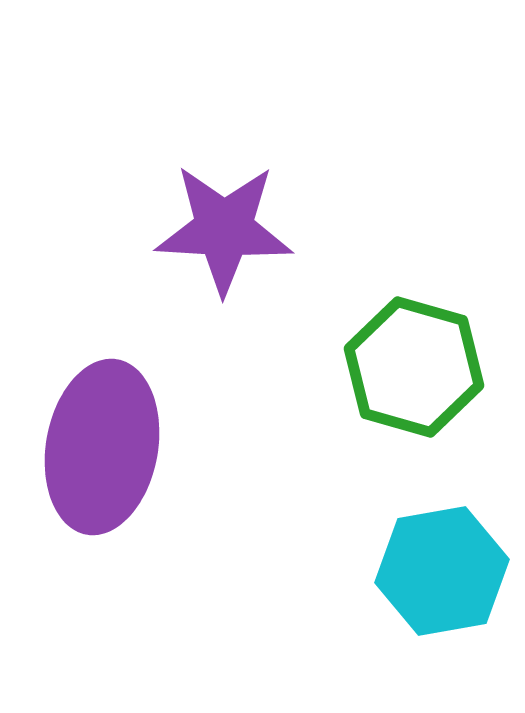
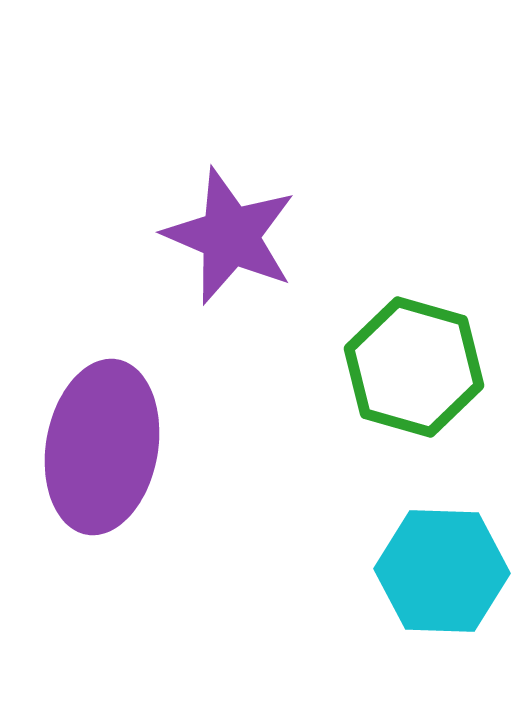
purple star: moved 6 px right, 7 px down; rotated 20 degrees clockwise
cyan hexagon: rotated 12 degrees clockwise
